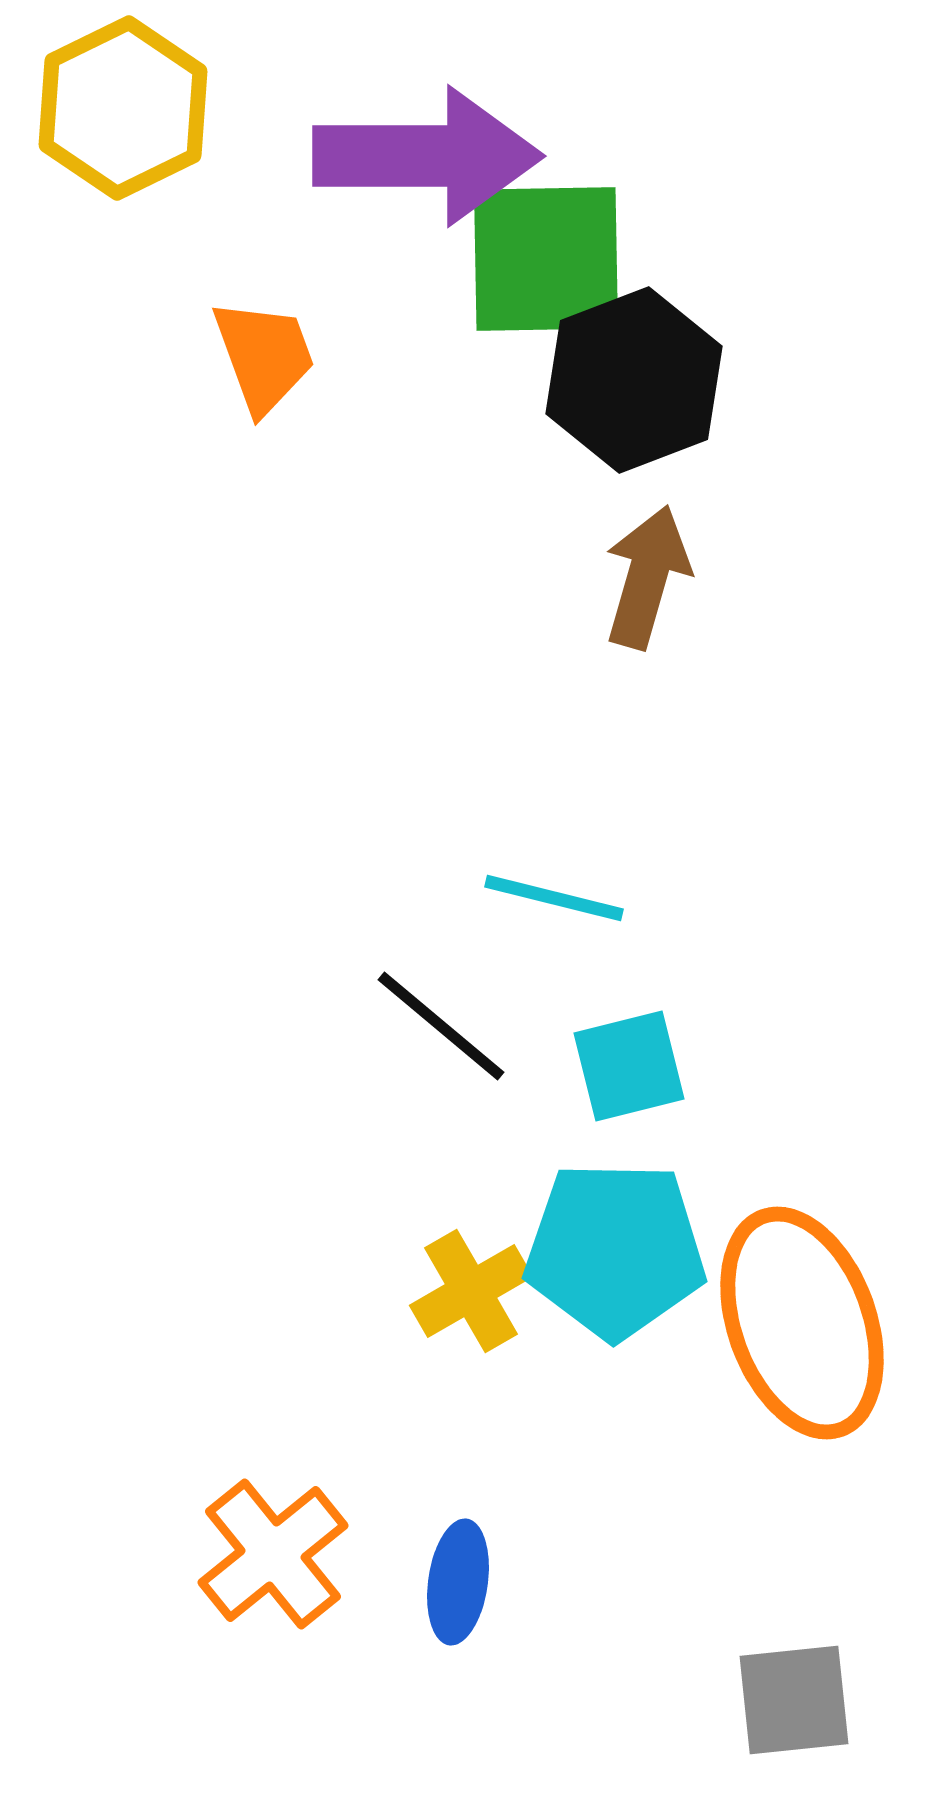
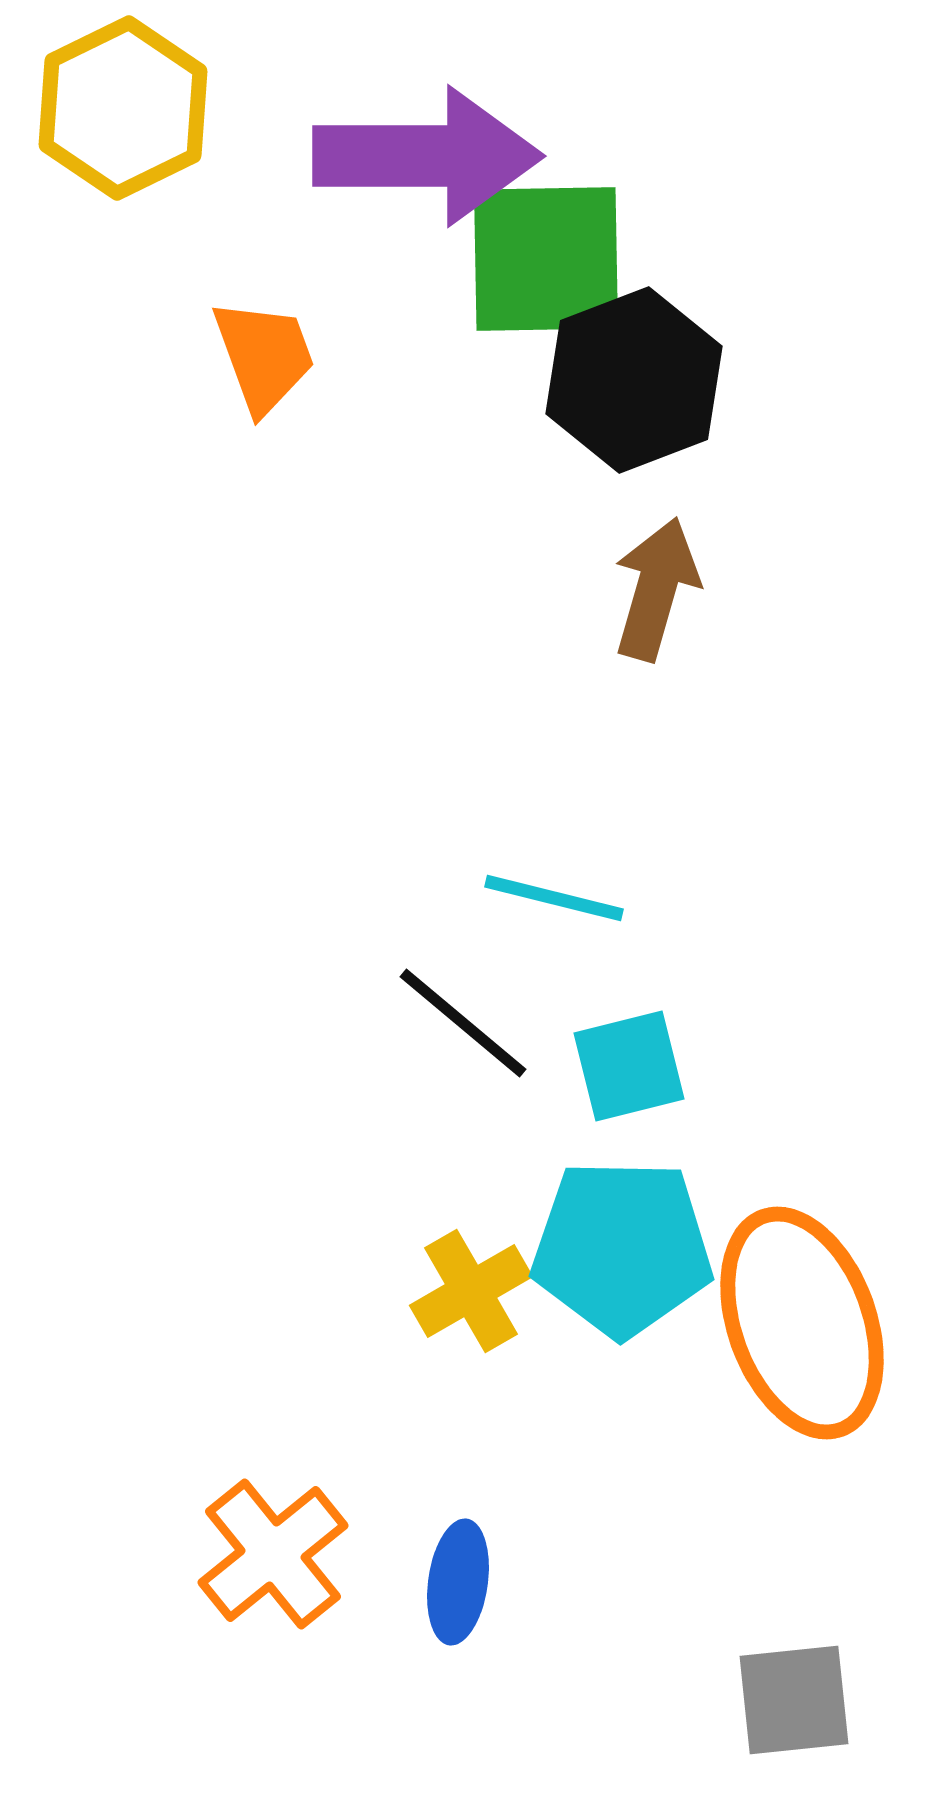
brown arrow: moved 9 px right, 12 px down
black line: moved 22 px right, 3 px up
cyan pentagon: moved 7 px right, 2 px up
